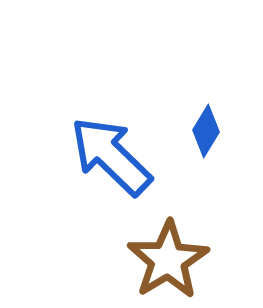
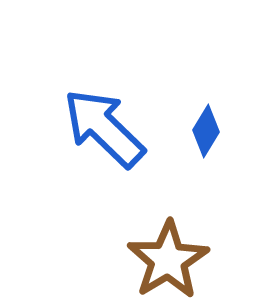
blue arrow: moved 7 px left, 28 px up
